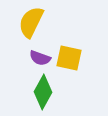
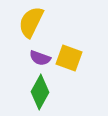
yellow square: rotated 8 degrees clockwise
green diamond: moved 3 px left
